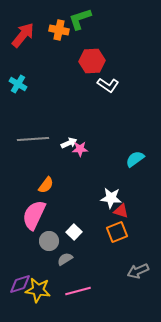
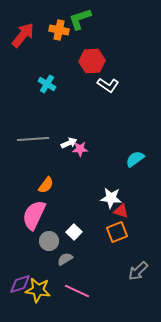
cyan cross: moved 29 px right
gray arrow: rotated 20 degrees counterclockwise
pink line: moved 1 px left; rotated 40 degrees clockwise
